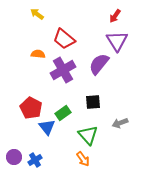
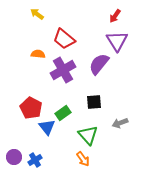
black square: moved 1 px right
